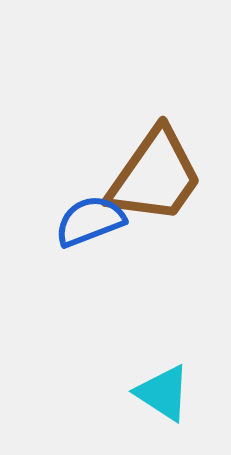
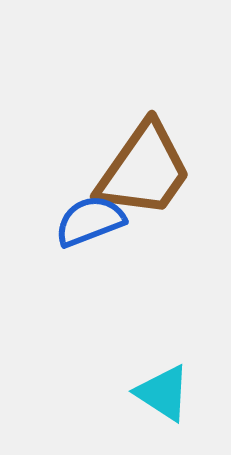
brown trapezoid: moved 11 px left, 6 px up
